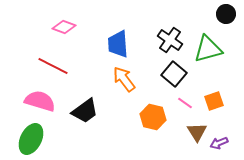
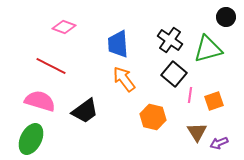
black circle: moved 3 px down
red line: moved 2 px left
pink line: moved 5 px right, 8 px up; rotated 63 degrees clockwise
